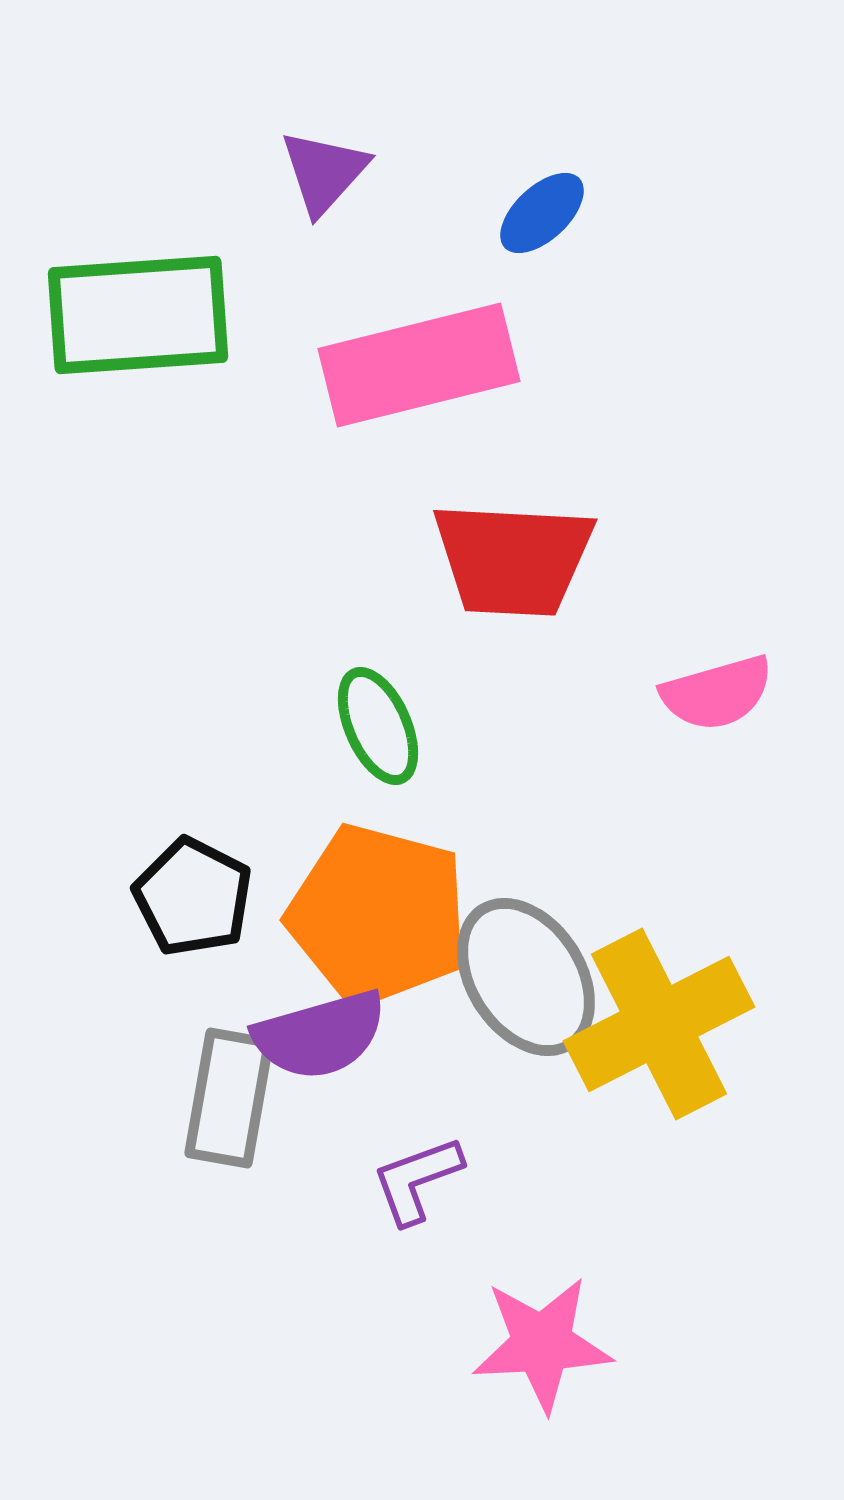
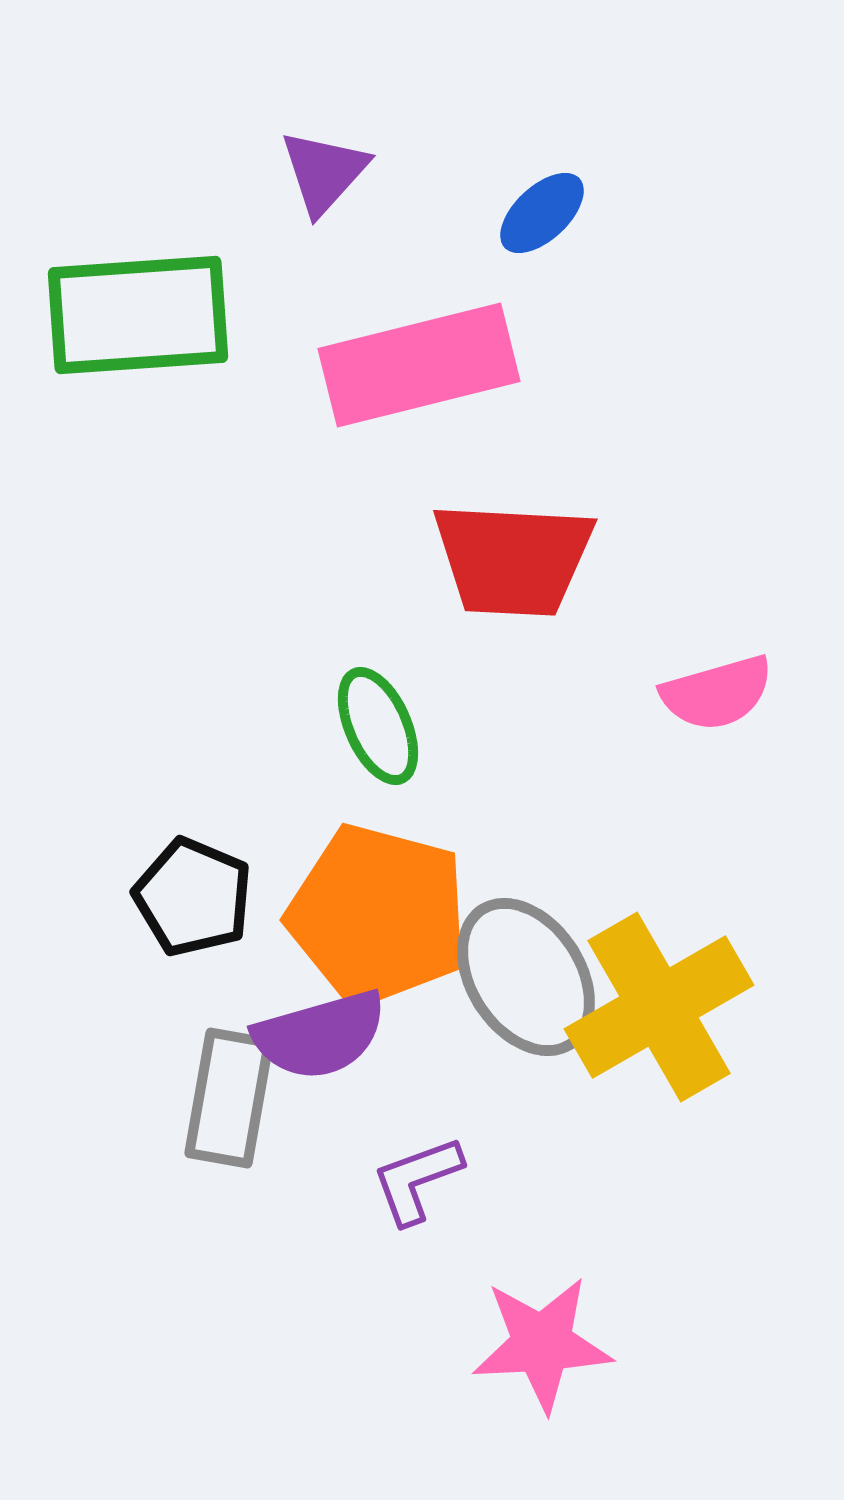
black pentagon: rotated 4 degrees counterclockwise
yellow cross: moved 17 px up; rotated 3 degrees counterclockwise
